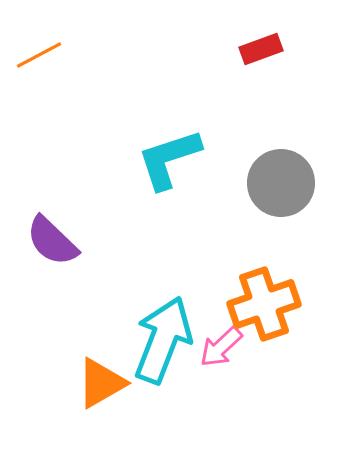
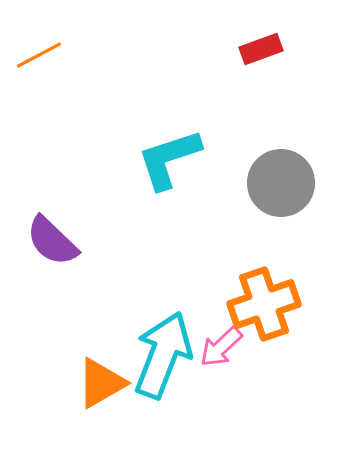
cyan arrow: moved 15 px down
